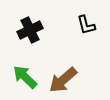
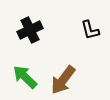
black L-shape: moved 4 px right, 5 px down
brown arrow: rotated 12 degrees counterclockwise
